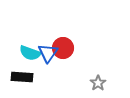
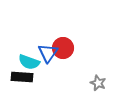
cyan semicircle: moved 1 px left, 9 px down
gray star: rotated 14 degrees counterclockwise
